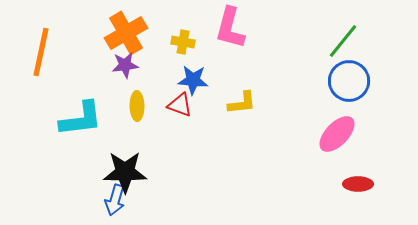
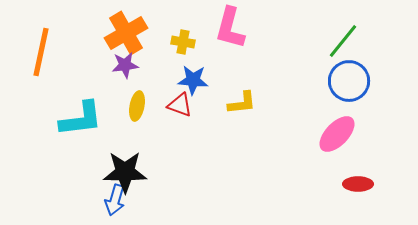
yellow ellipse: rotated 12 degrees clockwise
